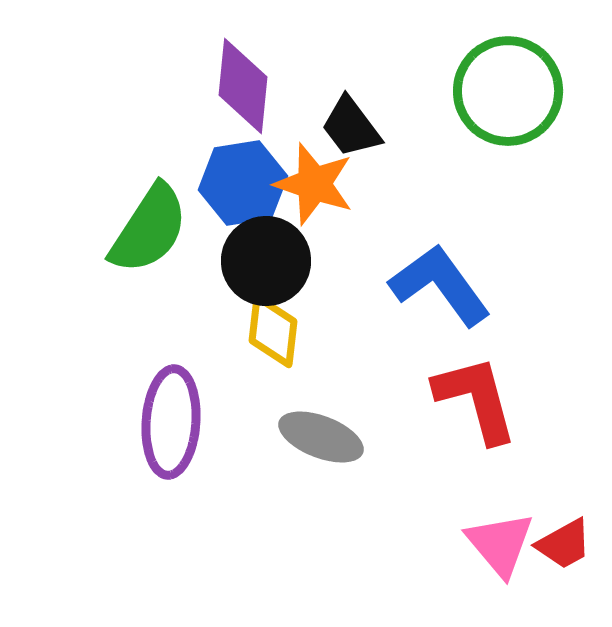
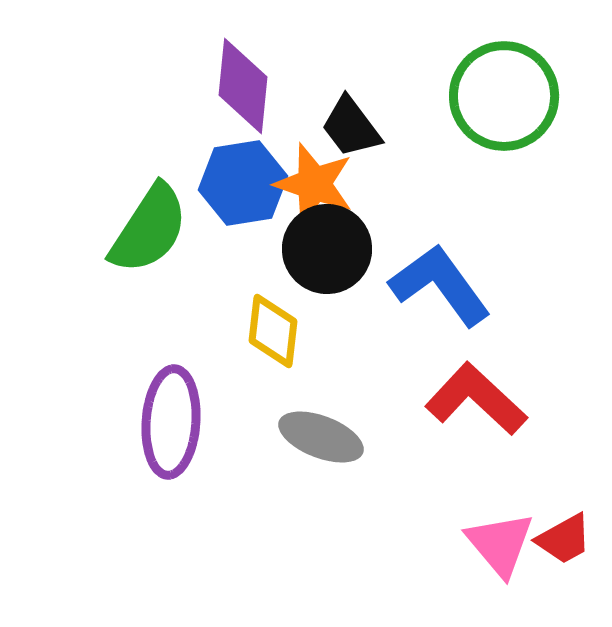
green circle: moved 4 px left, 5 px down
black circle: moved 61 px right, 12 px up
red L-shape: rotated 32 degrees counterclockwise
red trapezoid: moved 5 px up
